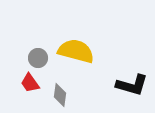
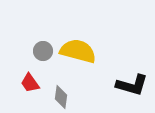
yellow semicircle: moved 2 px right
gray circle: moved 5 px right, 7 px up
gray diamond: moved 1 px right, 2 px down
